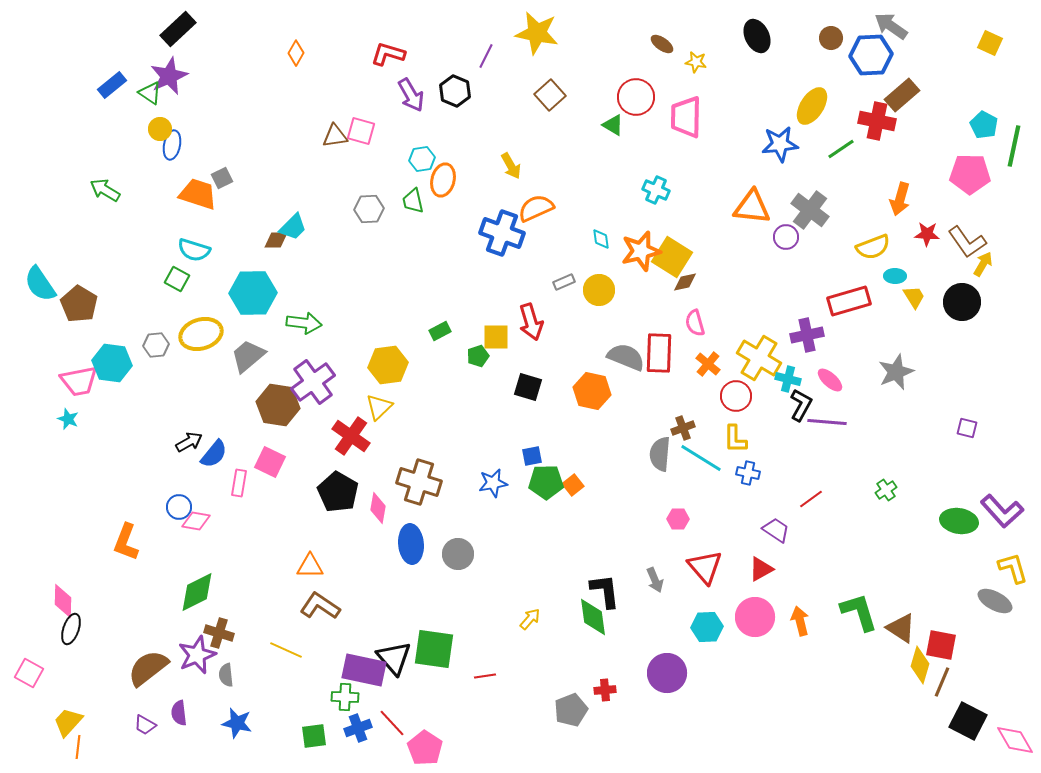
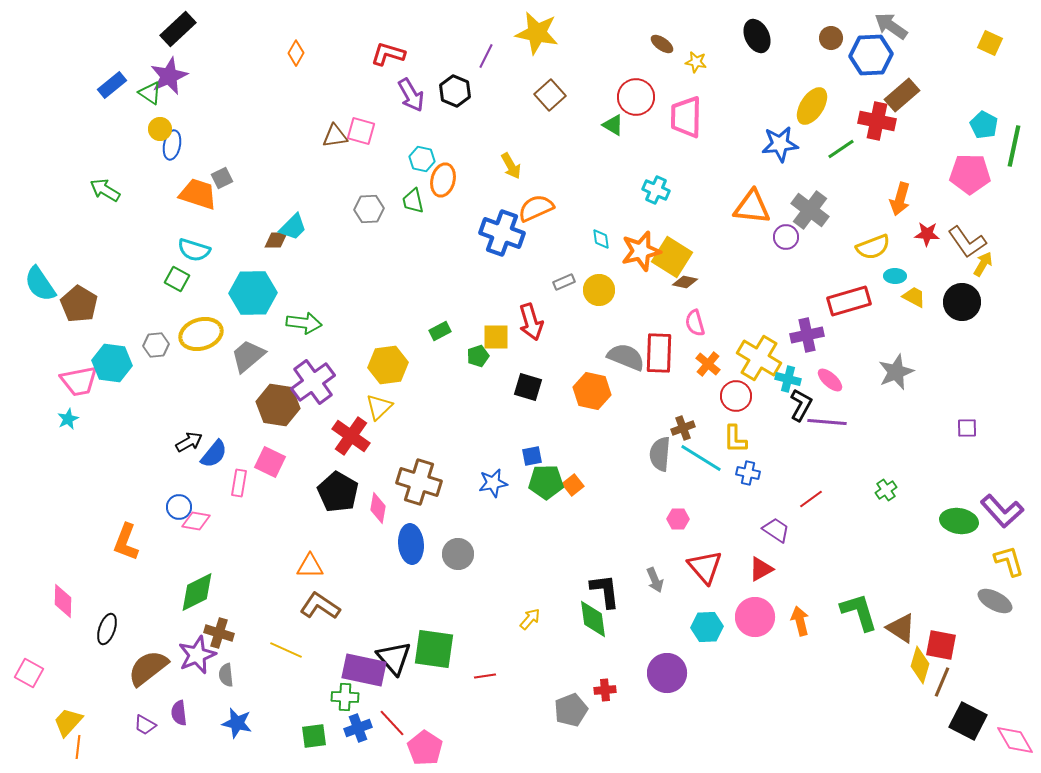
cyan hexagon at (422, 159): rotated 20 degrees clockwise
brown diamond at (685, 282): rotated 25 degrees clockwise
yellow trapezoid at (914, 297): rotated 30 degrees counterclockwise
cyan star at (68, 419): rotated 25 degrees clockwise
purple square at (967, 428): rotated 15 degrees counterclockwise
yellow L-shape at (1013, 568): moved 4 px left, 7 px up
green diamond at (593, 617): moved 2 px down
black ellipse at (71, 629): moved 36 px right
